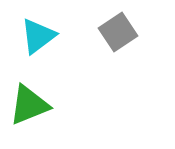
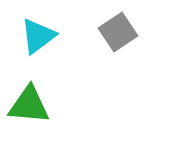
green triangle: rotated 27 degrees clockwise
